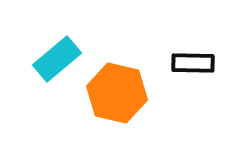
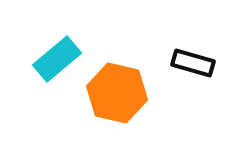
black rectangle: rotated 15 degrees clockwise
